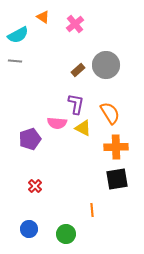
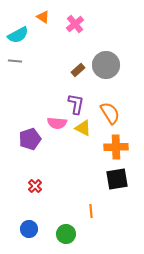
orange line: moved 1 px left, 1 px down
